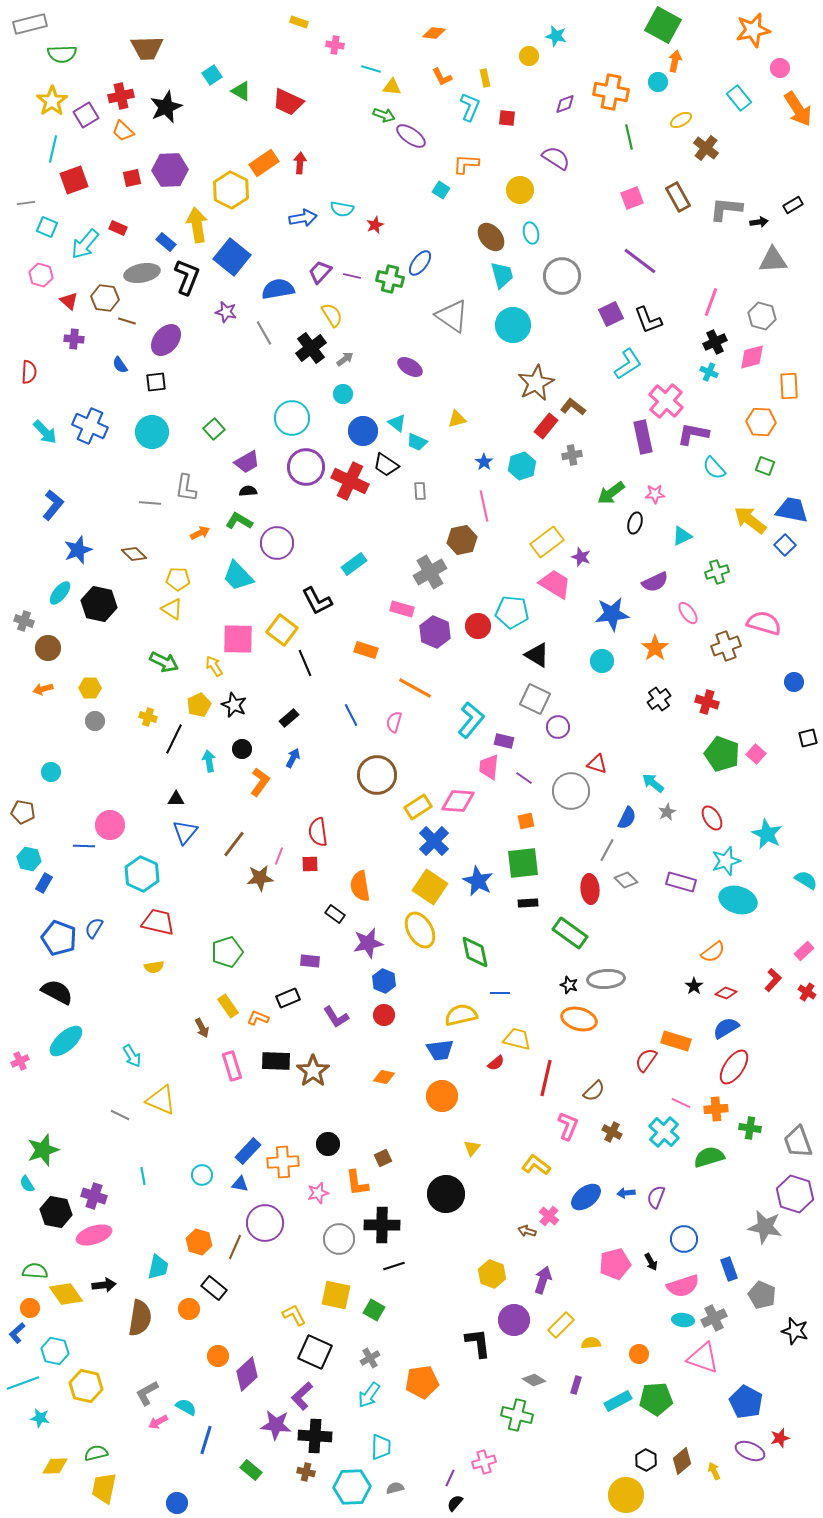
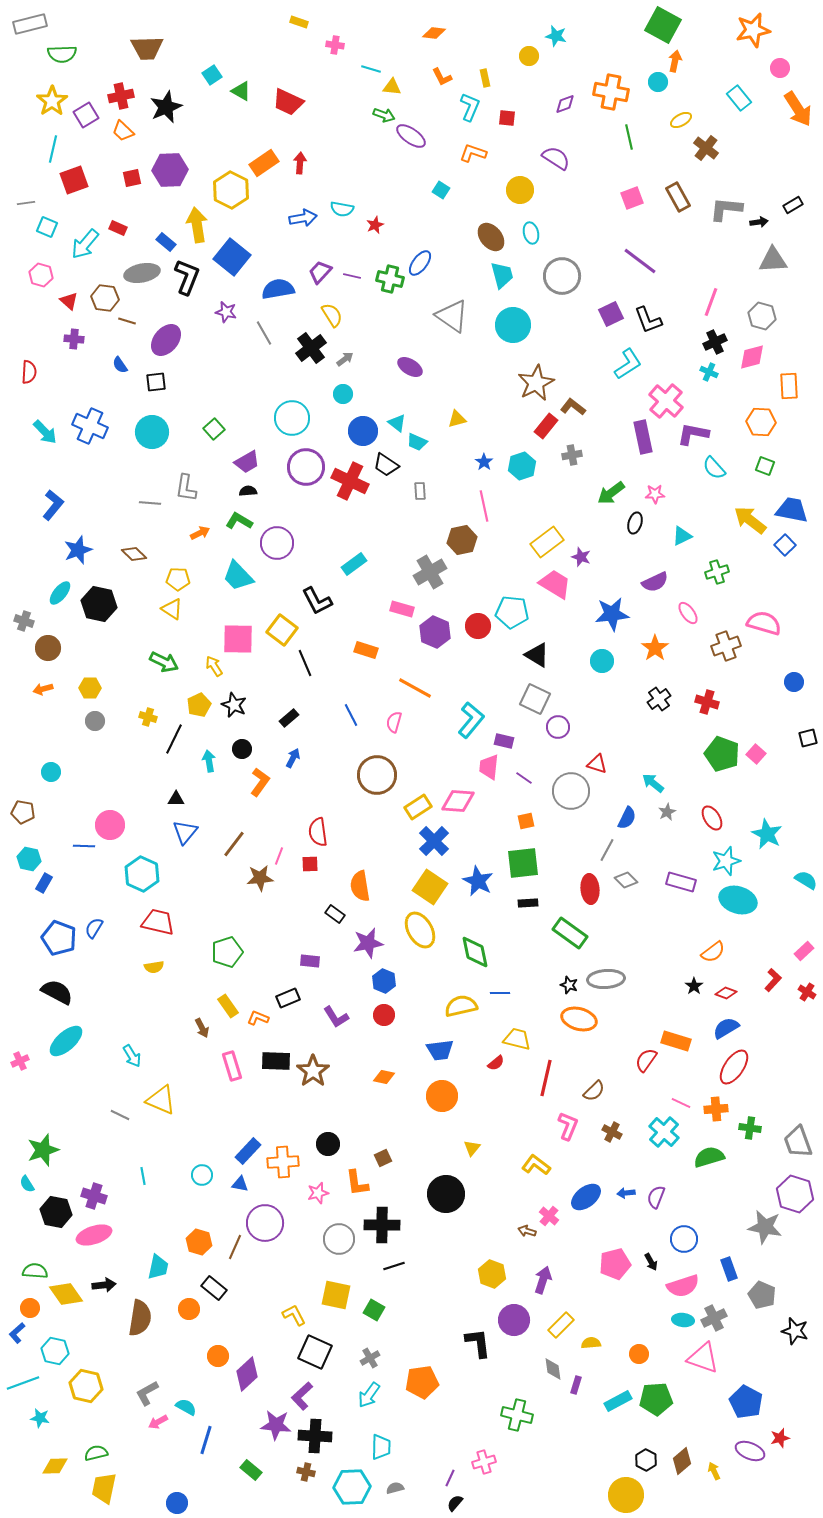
orange L-shape at (466, 164): moved 7 px right, 11 px up; rotated 16 degrees clockwise
yellow semicircle at (461, 1015): moved 9 px up
gray diamond at (534, 1380): moved 19 px right, 11 px up; rotated 50 degrees clockwise
